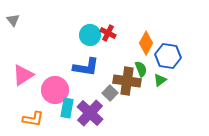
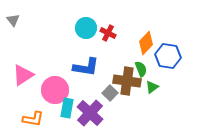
cyan circle: moved 4 px left, 7 px up
orange diamond: rotated 15 degrees clockwise
green triangle: moved 8 px left, 7 px down
